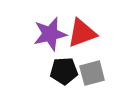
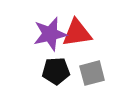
red triangle: moved 5 px left; rotated 12 degrees clockwise
black pentagon: moved 8 px left
